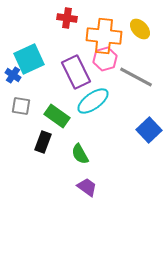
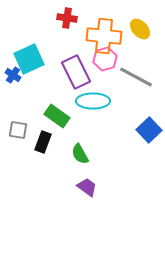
cyan ellipse: rotated 36 degrees clockwise
gray square: moved 3 px left, 24 px down
